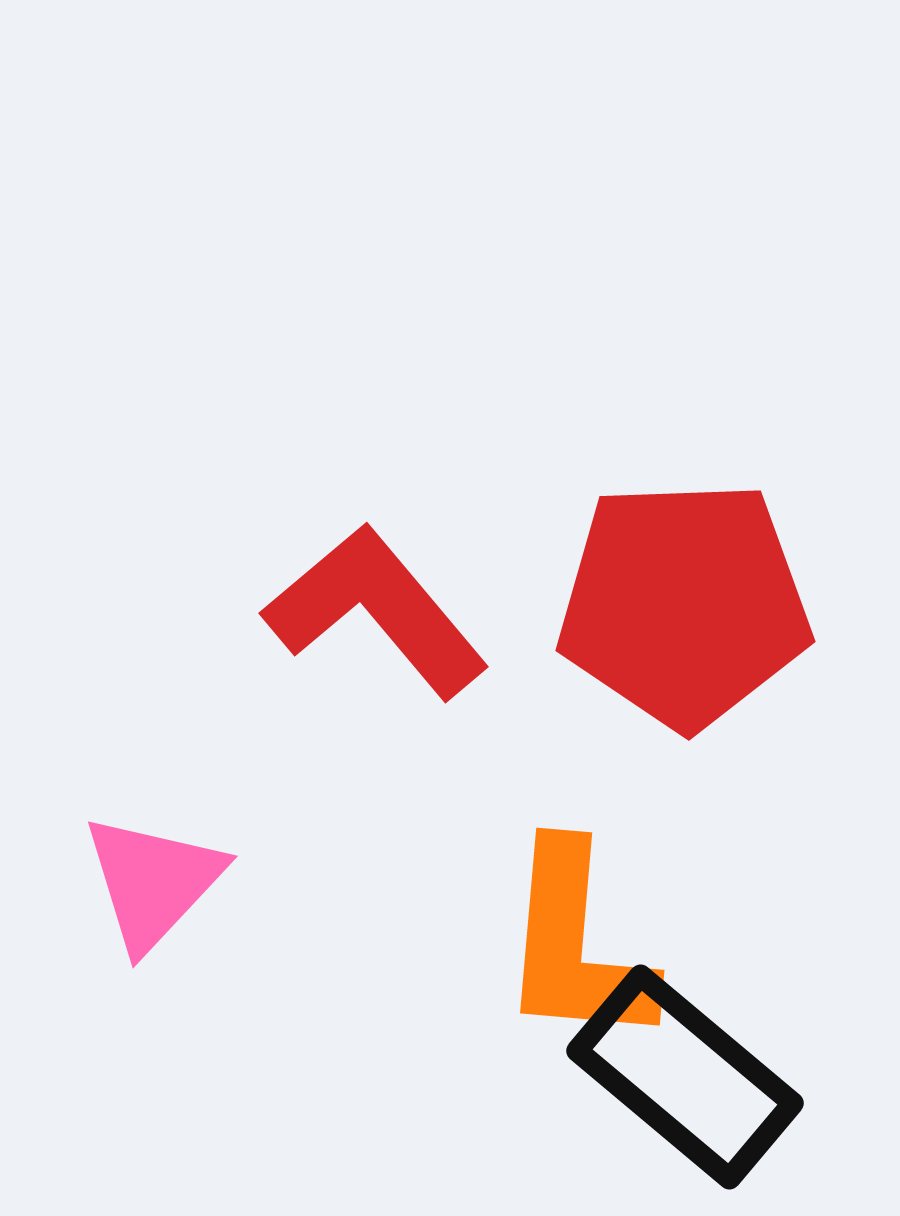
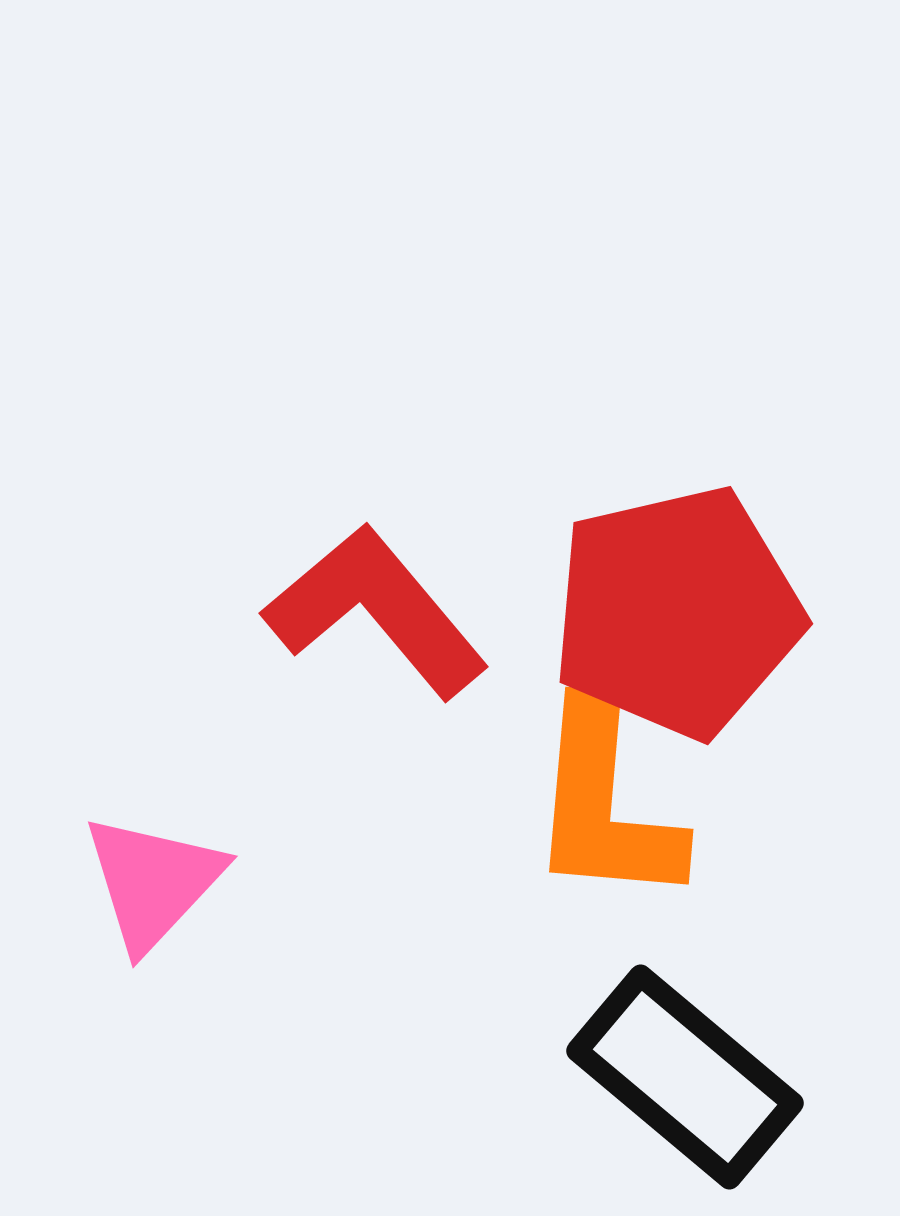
red pentagon: moved 7 px left, 8 px down; rotated 11 degrees counterclockwise
orange L-shape: moved 29 px right, 141 px up
